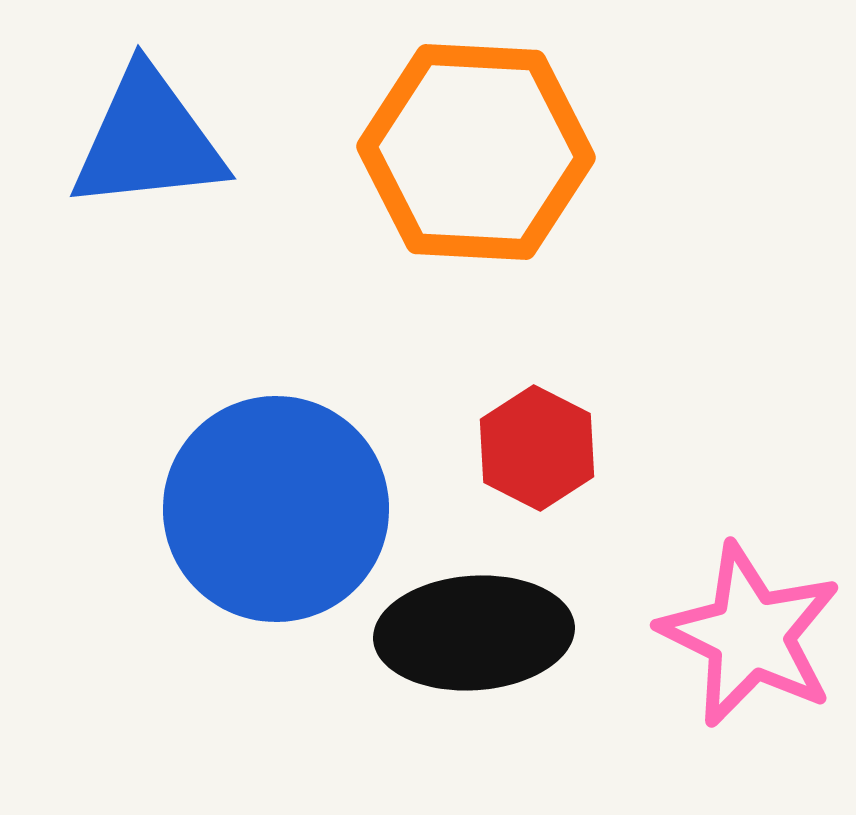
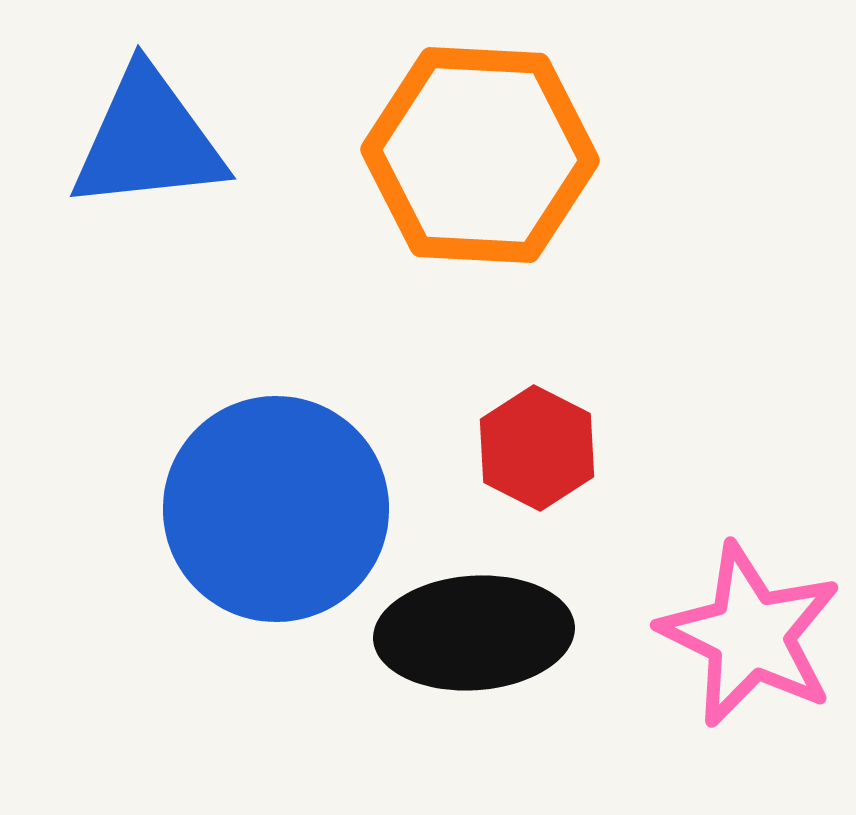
orange hexagon: moved 4 px right, 3 px down
